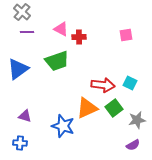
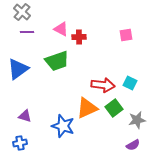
blue cross: rotated 16 degrees counterclockwise
